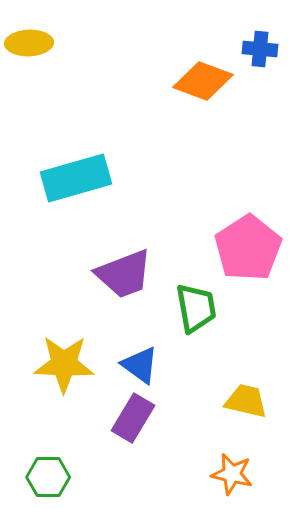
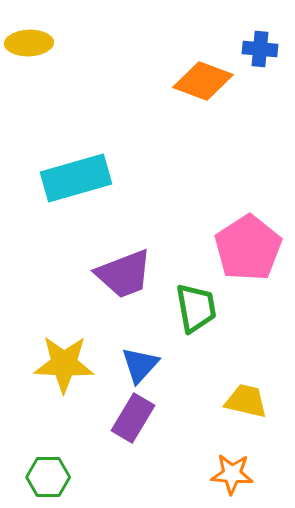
blue triangle: rotated 36 degrees clockwise
orange star: rotated 9 degrees counterclockwise
